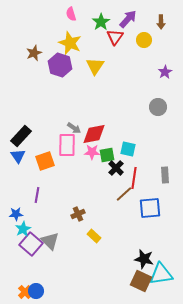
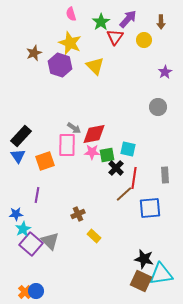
yellow triangle: rotated 18 degrees counterclockwise
